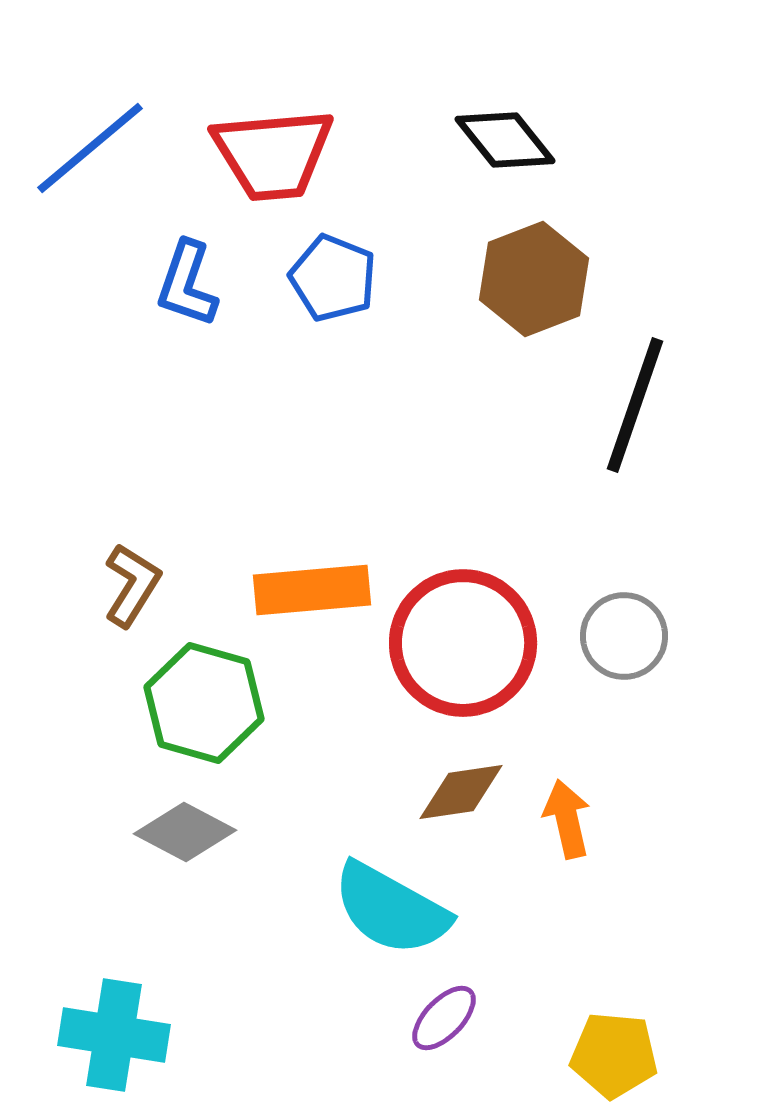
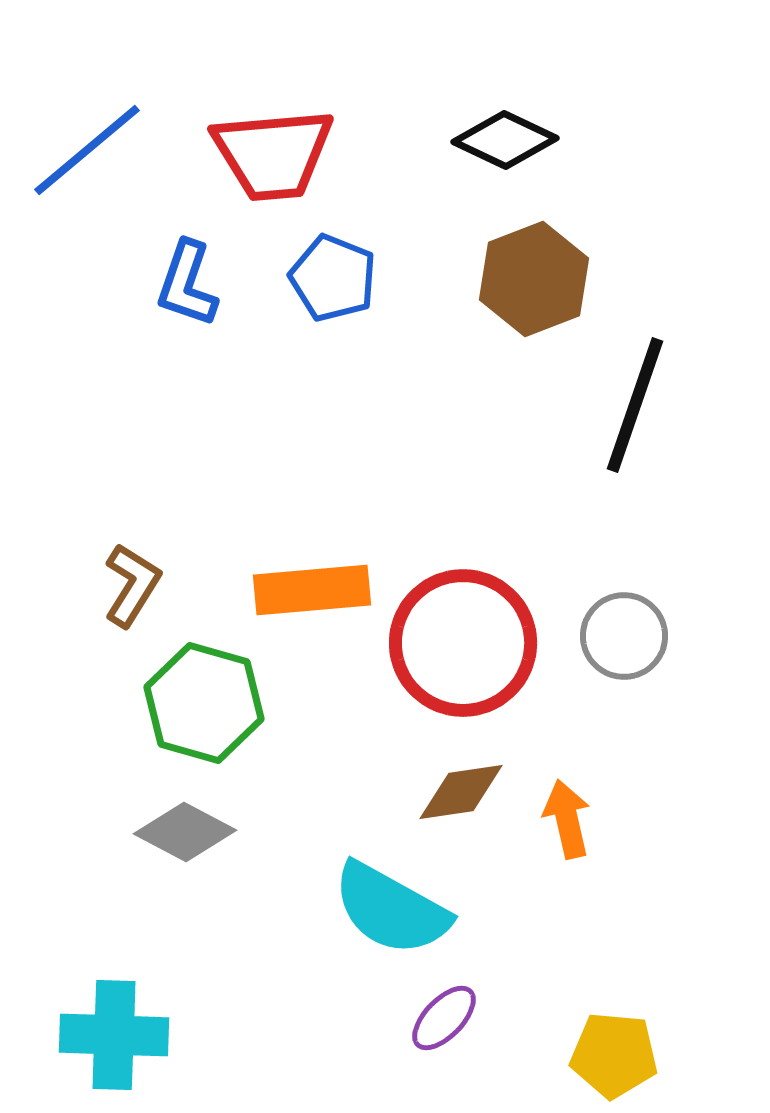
black diamond: rotated 26 degrees counterclockwise
blue line: moved 3 px left, 2 px down
cyan cross: rotated 7 degrees counterclockwise
